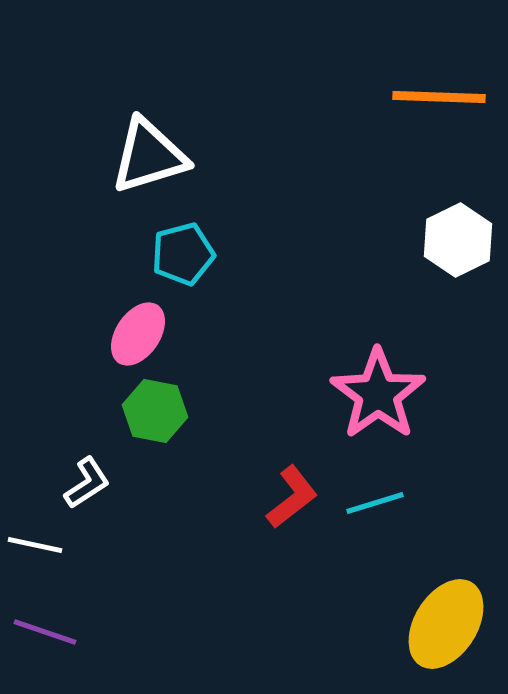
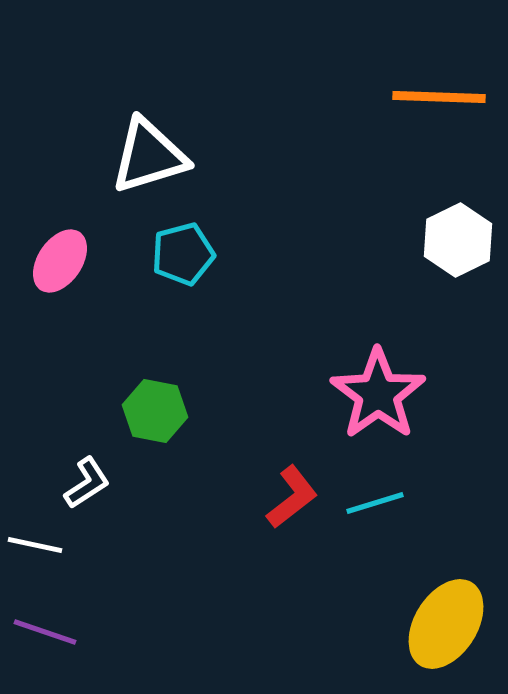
pink ellipse: moved 78 px left, 73 px up
